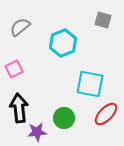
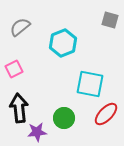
gray square: moved 7 px right
